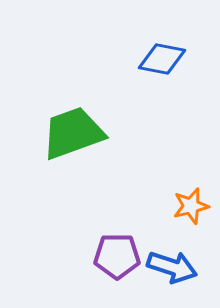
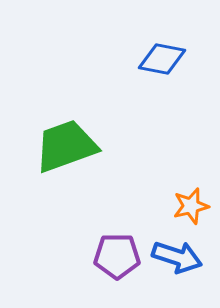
green trapezoid: moved 7 px left, 13 px down
blue arrow: moved 5 px right, 10 px up
